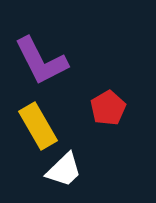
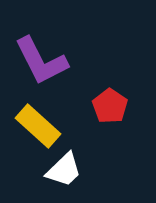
red pentagon: moved 2 px right, 2 px up; rotated 8 degrees counterclockwise
yellow rectangle: rotated 18 degrees counterclockwise
